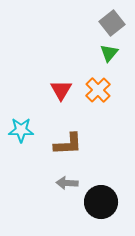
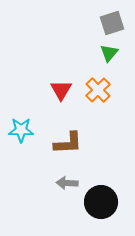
gray square: rotated 20 degrees clockwise
brown L-shape: moved 1 px up
